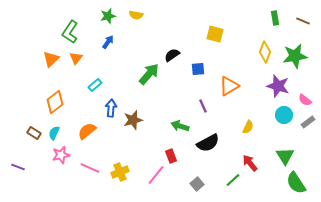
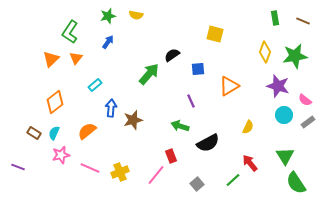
purple line at (203, 106): moved 12 px left, 5 px up
